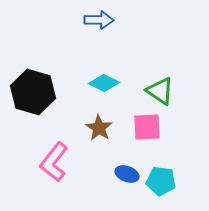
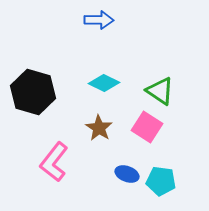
pink square: rotated 36 degrees clockwise
